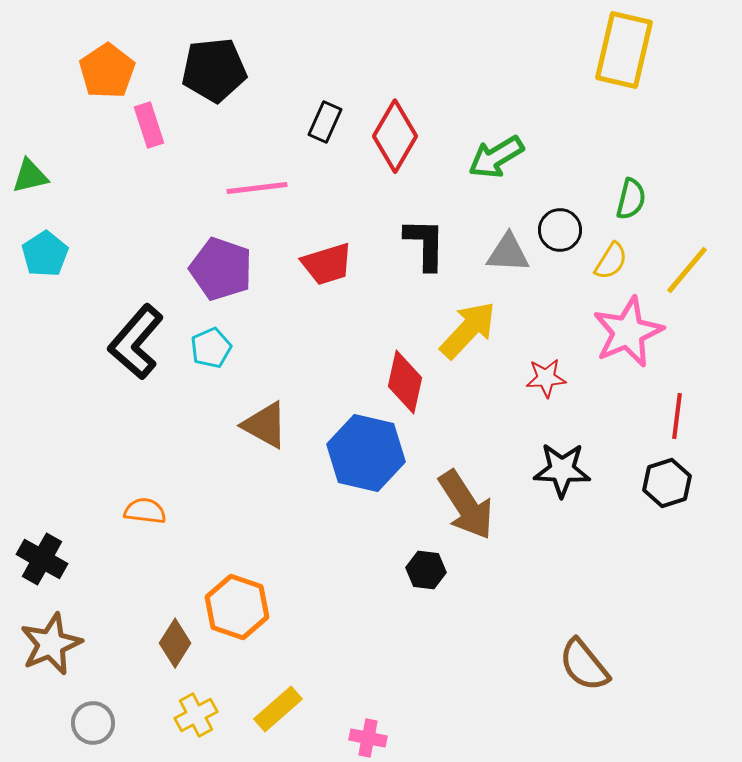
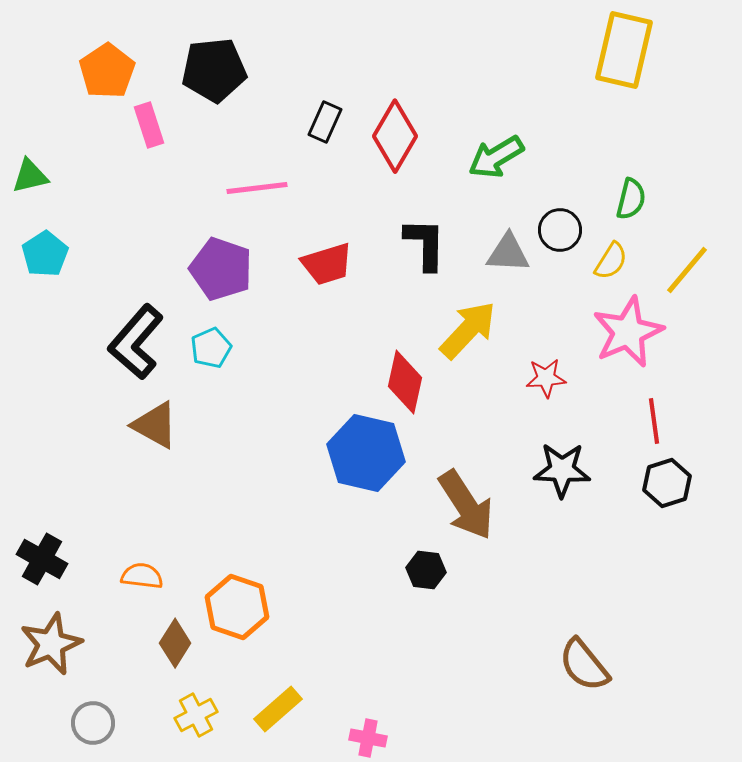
red line at (677, 416): moved 23 px left, 5 px down; rotated 15 degrees counterclockwise
brown triangle at (265, 425): moved 110 px left
orange semicircle at (145, 511): moved 3 px left, 65 px down
